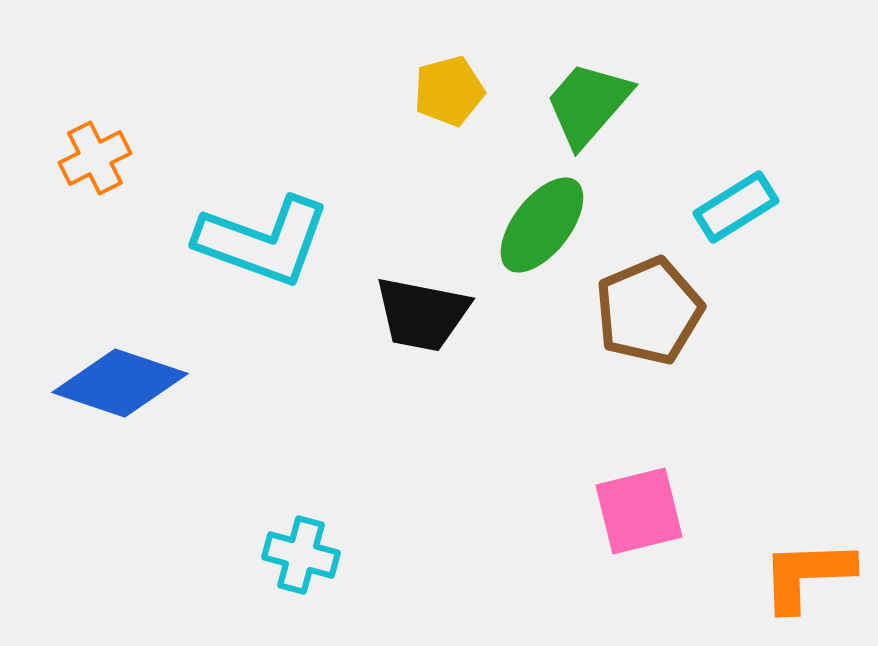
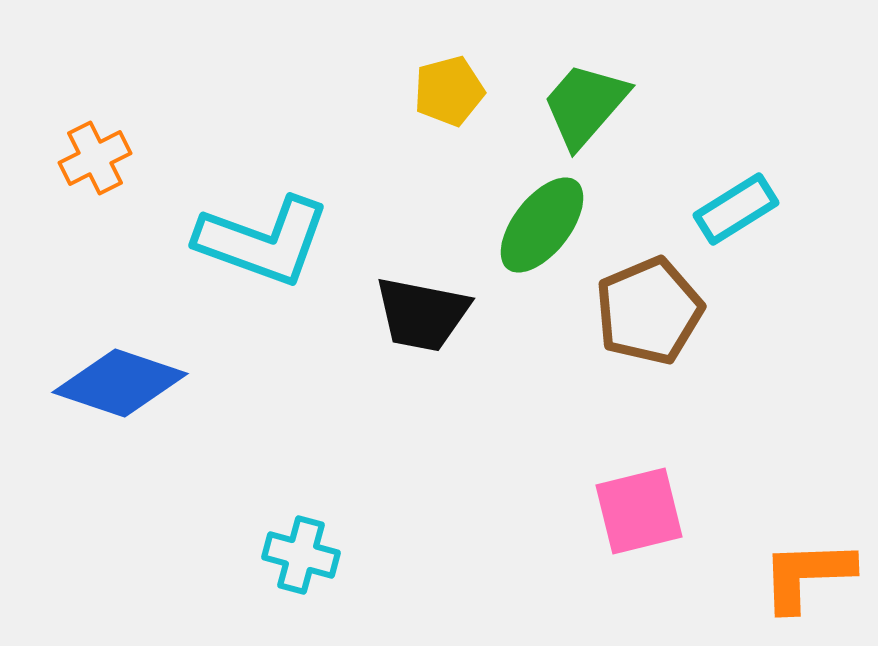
green trapezoid: moved 3 px left, 1 px down
cyan rectangle: moved 2 px down
